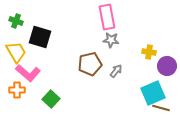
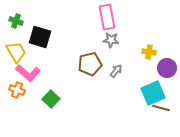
purple circle: moved 2 px down
orange cross: rotated 21 degrees clockwise
